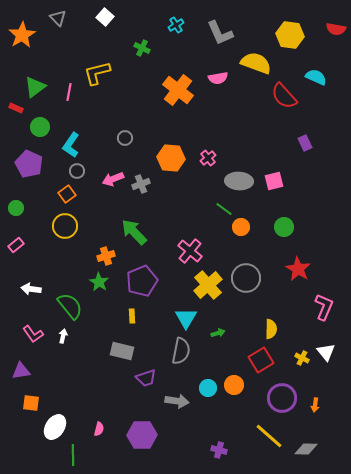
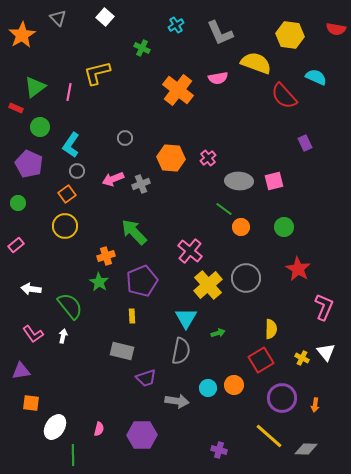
green circle at (16, 208): moved 2 px right, 5 px up
